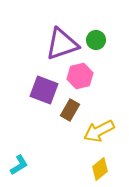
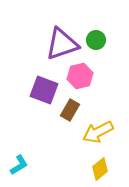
yellow arrow: moved 1 px left, 1 px down
